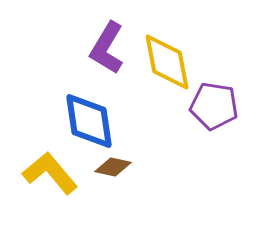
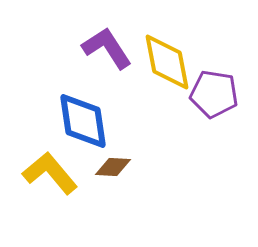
purple L-shape: rotated 116 degrees clockwise
purple pentagon: moved 12 px up
blue diamond: moved 6 px left
brown diamond: rotated 9 degrees counterclockwise
